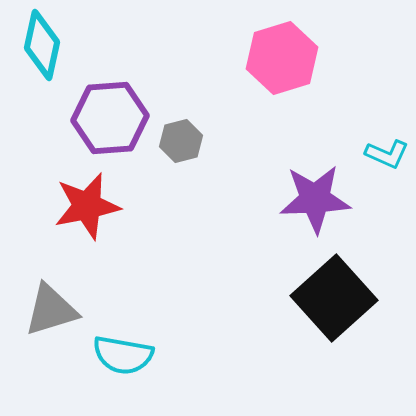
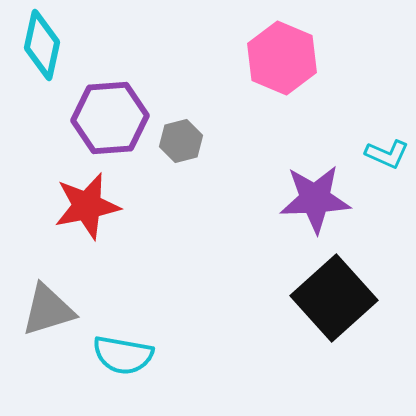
pink hexagon: rotated 20 degrees counterclockwise
gray triangle: moved 3 px left
